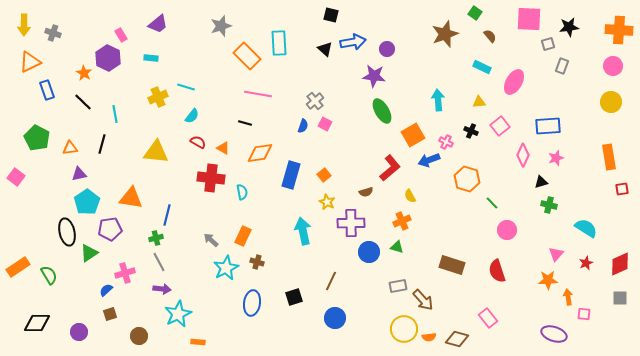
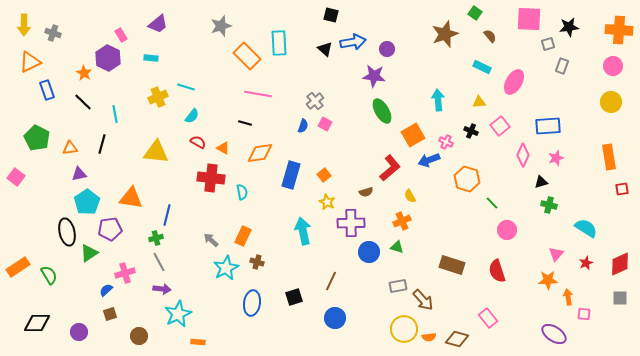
purple ellipse at (554, 334): rotated 15 degrees clockwise
